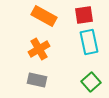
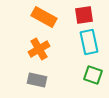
orange rectangle: moved 1 px down
green square: moved 2 px right, 7 px up; rotated 30 degrees counterclockwise
